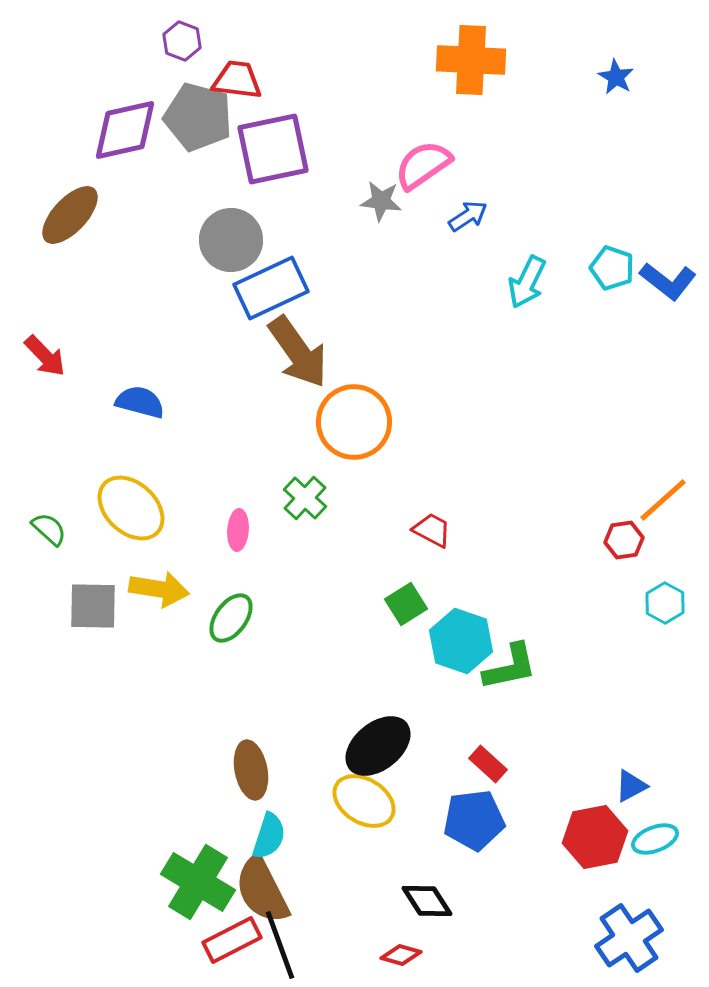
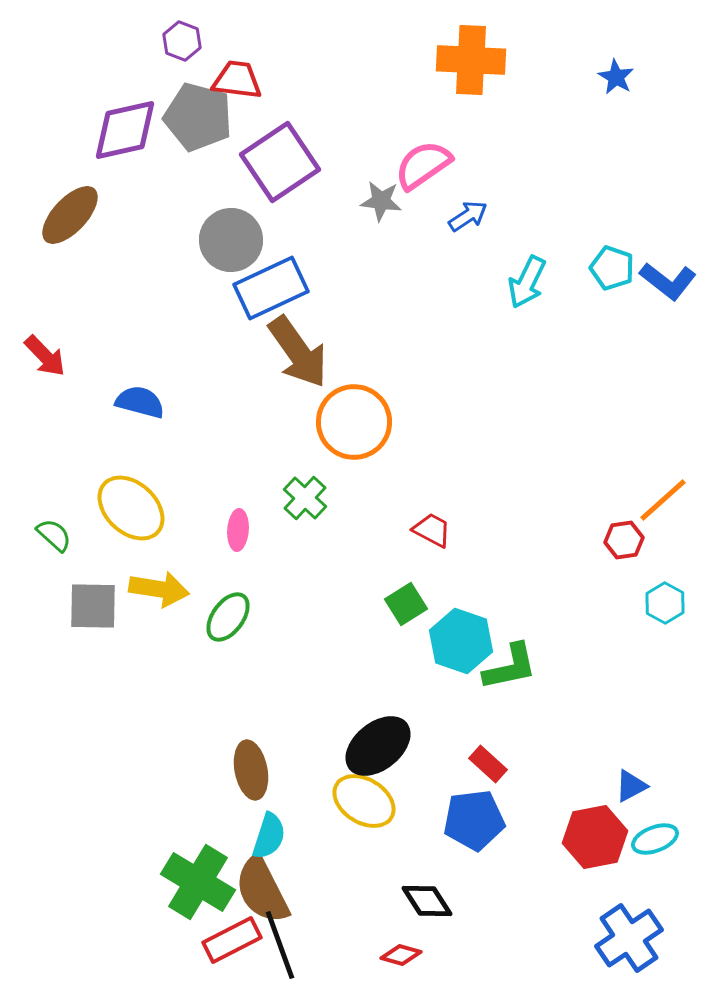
purple square at (273, 149): moved 7 px right, 13 px down; rotated 22 degrees counterclockwise
green semicircle at (49, 529): moved 5 px right, 6 px down
green ellipse at (231, 618): moved 3 px left, 1 px up
